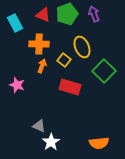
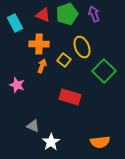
red rectangle: moved 10 px down
gray triangle: moved 6 px left
orange semicircle: moved 1 px right, 1 px up
